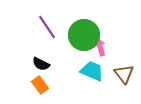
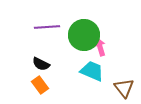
purple line: rotated 60 degrees counterclockwise
brown triangle: moved 14 px down
